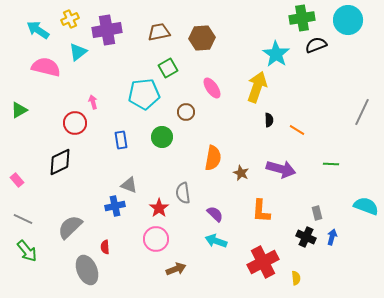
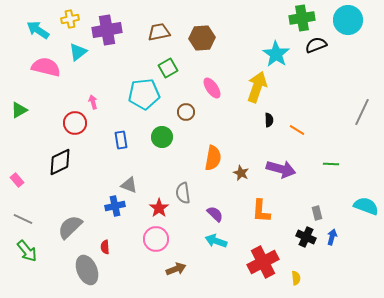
yellow cross at (70, 19): rotated 12 degrees clockwise
